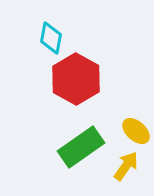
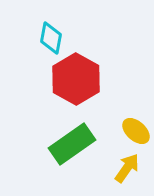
green rectangle: moved 9 px left, 3 px up
yellow arrow: moved 1 px right, 2 px down
